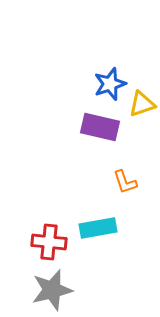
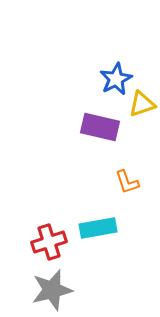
blue star: moved 6 px right, 5 px up; rotated 8 degrees counterclockwise
orange L-shape: moved 2 px right
red cross: rotated 24 degrees counterclockwise
